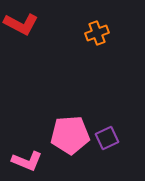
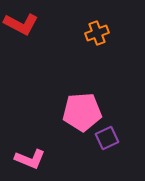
pink pentagon: moved 12 px right, 23 px up
pink L-shape: moved 3 px right, 2 px up
